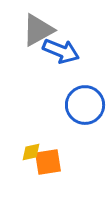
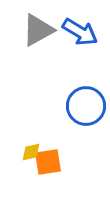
blue arrow: moved 19 px right, 19 px up; rotated 9 degrees clockwise
blue circle: moved 1 px right, 1 px down
